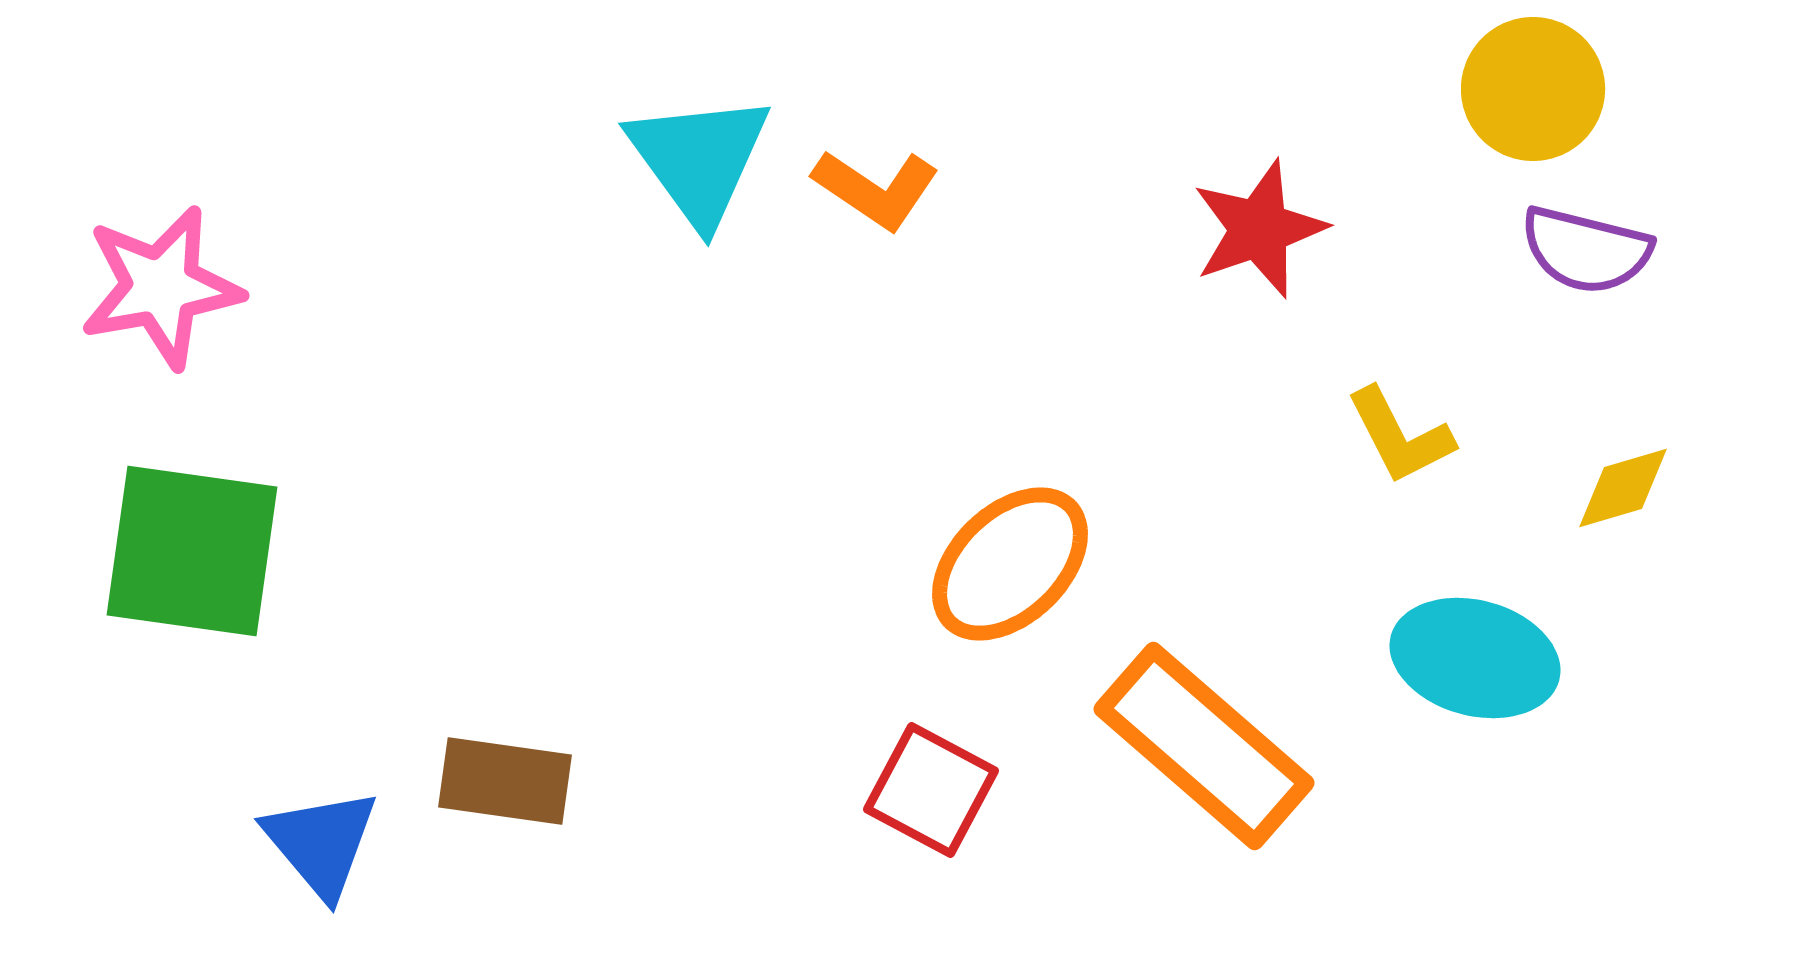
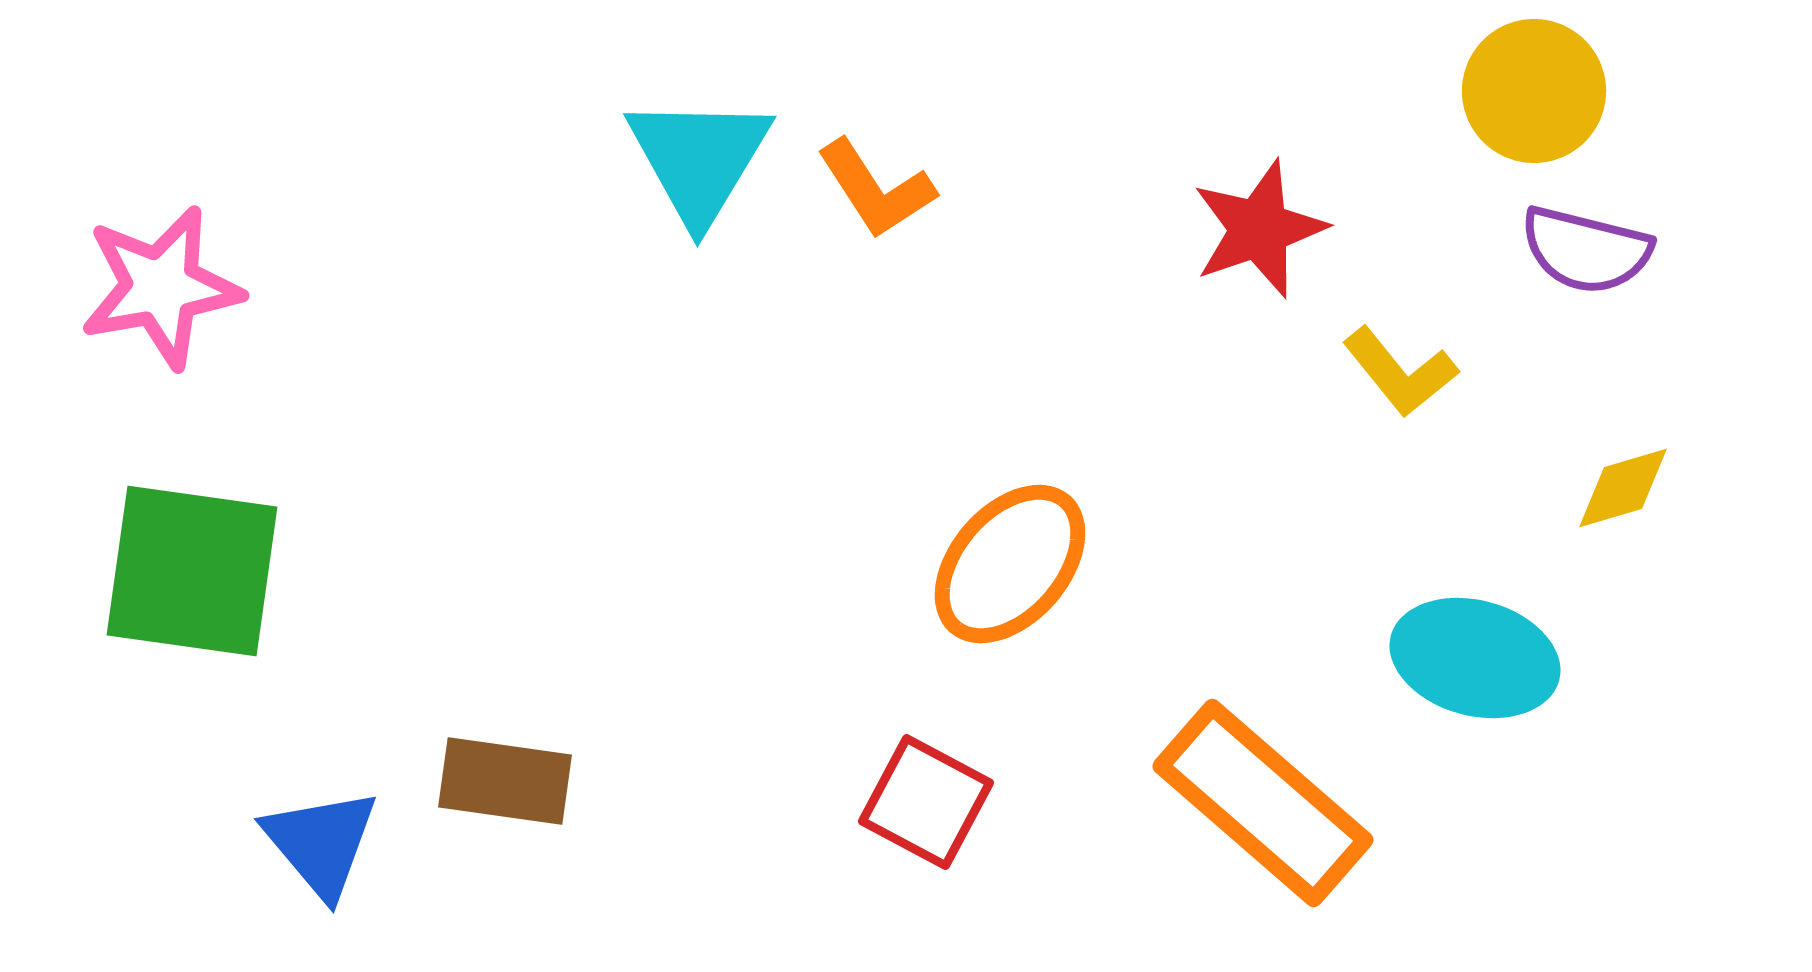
yellow circle: moved 1 px right, 2 px down
cyan triangle: rotated 7 degrees clockwise
orange L-shape: rotated 23 degrees clockwise
yellow L-shape: moved 64 px up; rotated 12 degrees counterclockwise
green square: moved 20 px down
orange ellipse: rotated 5 degrees counterclockwise
orange rectangle: moved 59 px right, 57 px down
red square: moved 5 px left, 12 px down
